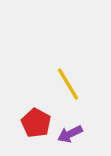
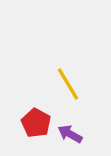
purple arrow: rotated 55 degrees clockwise
